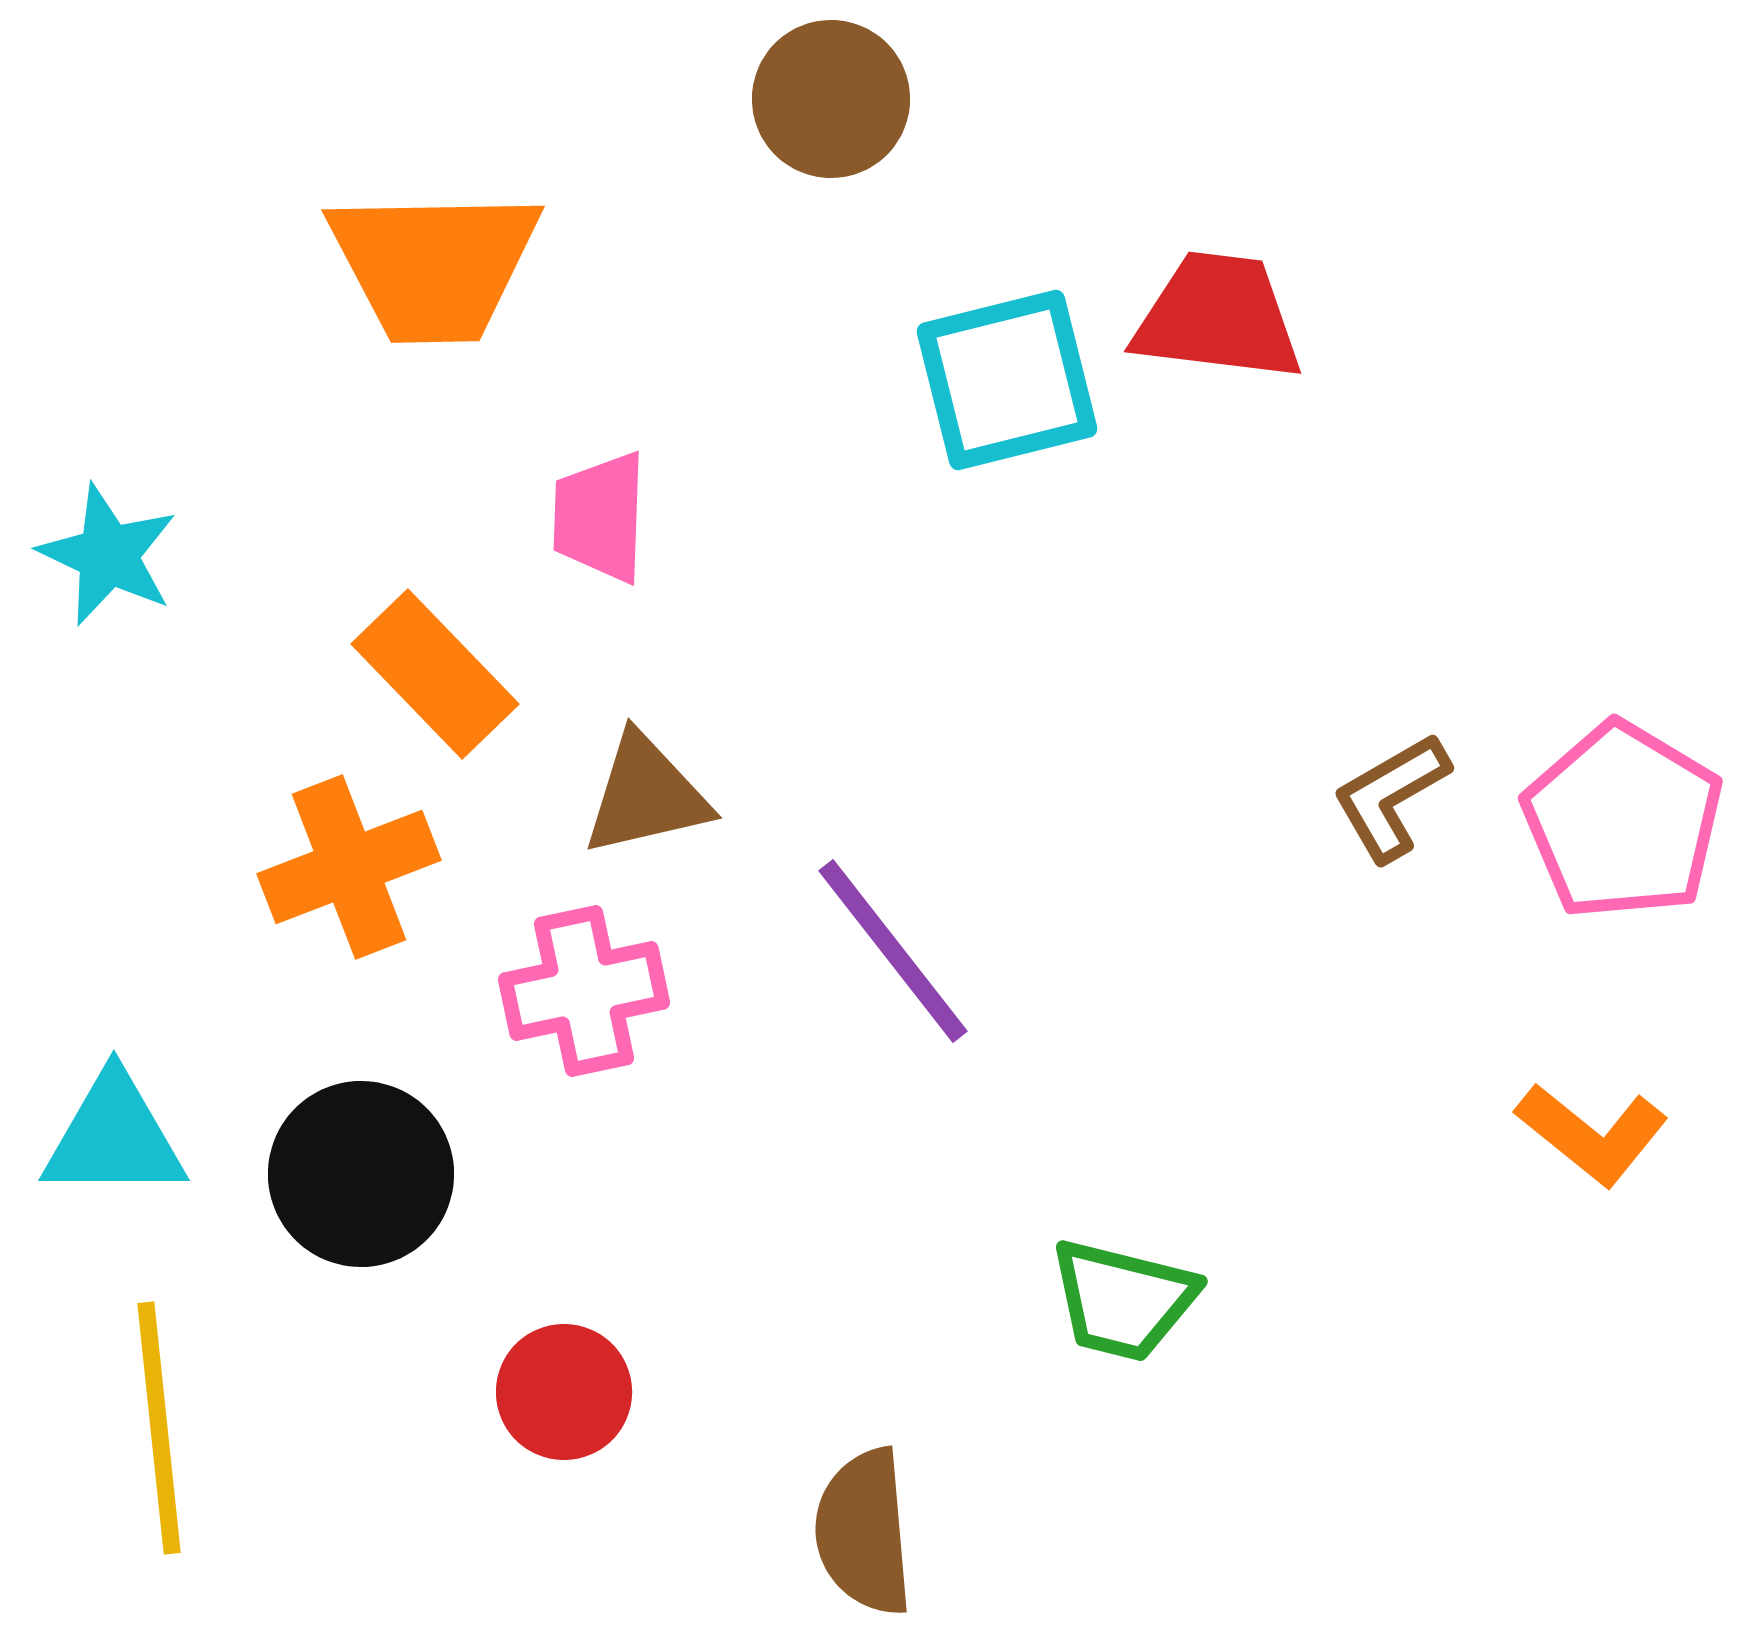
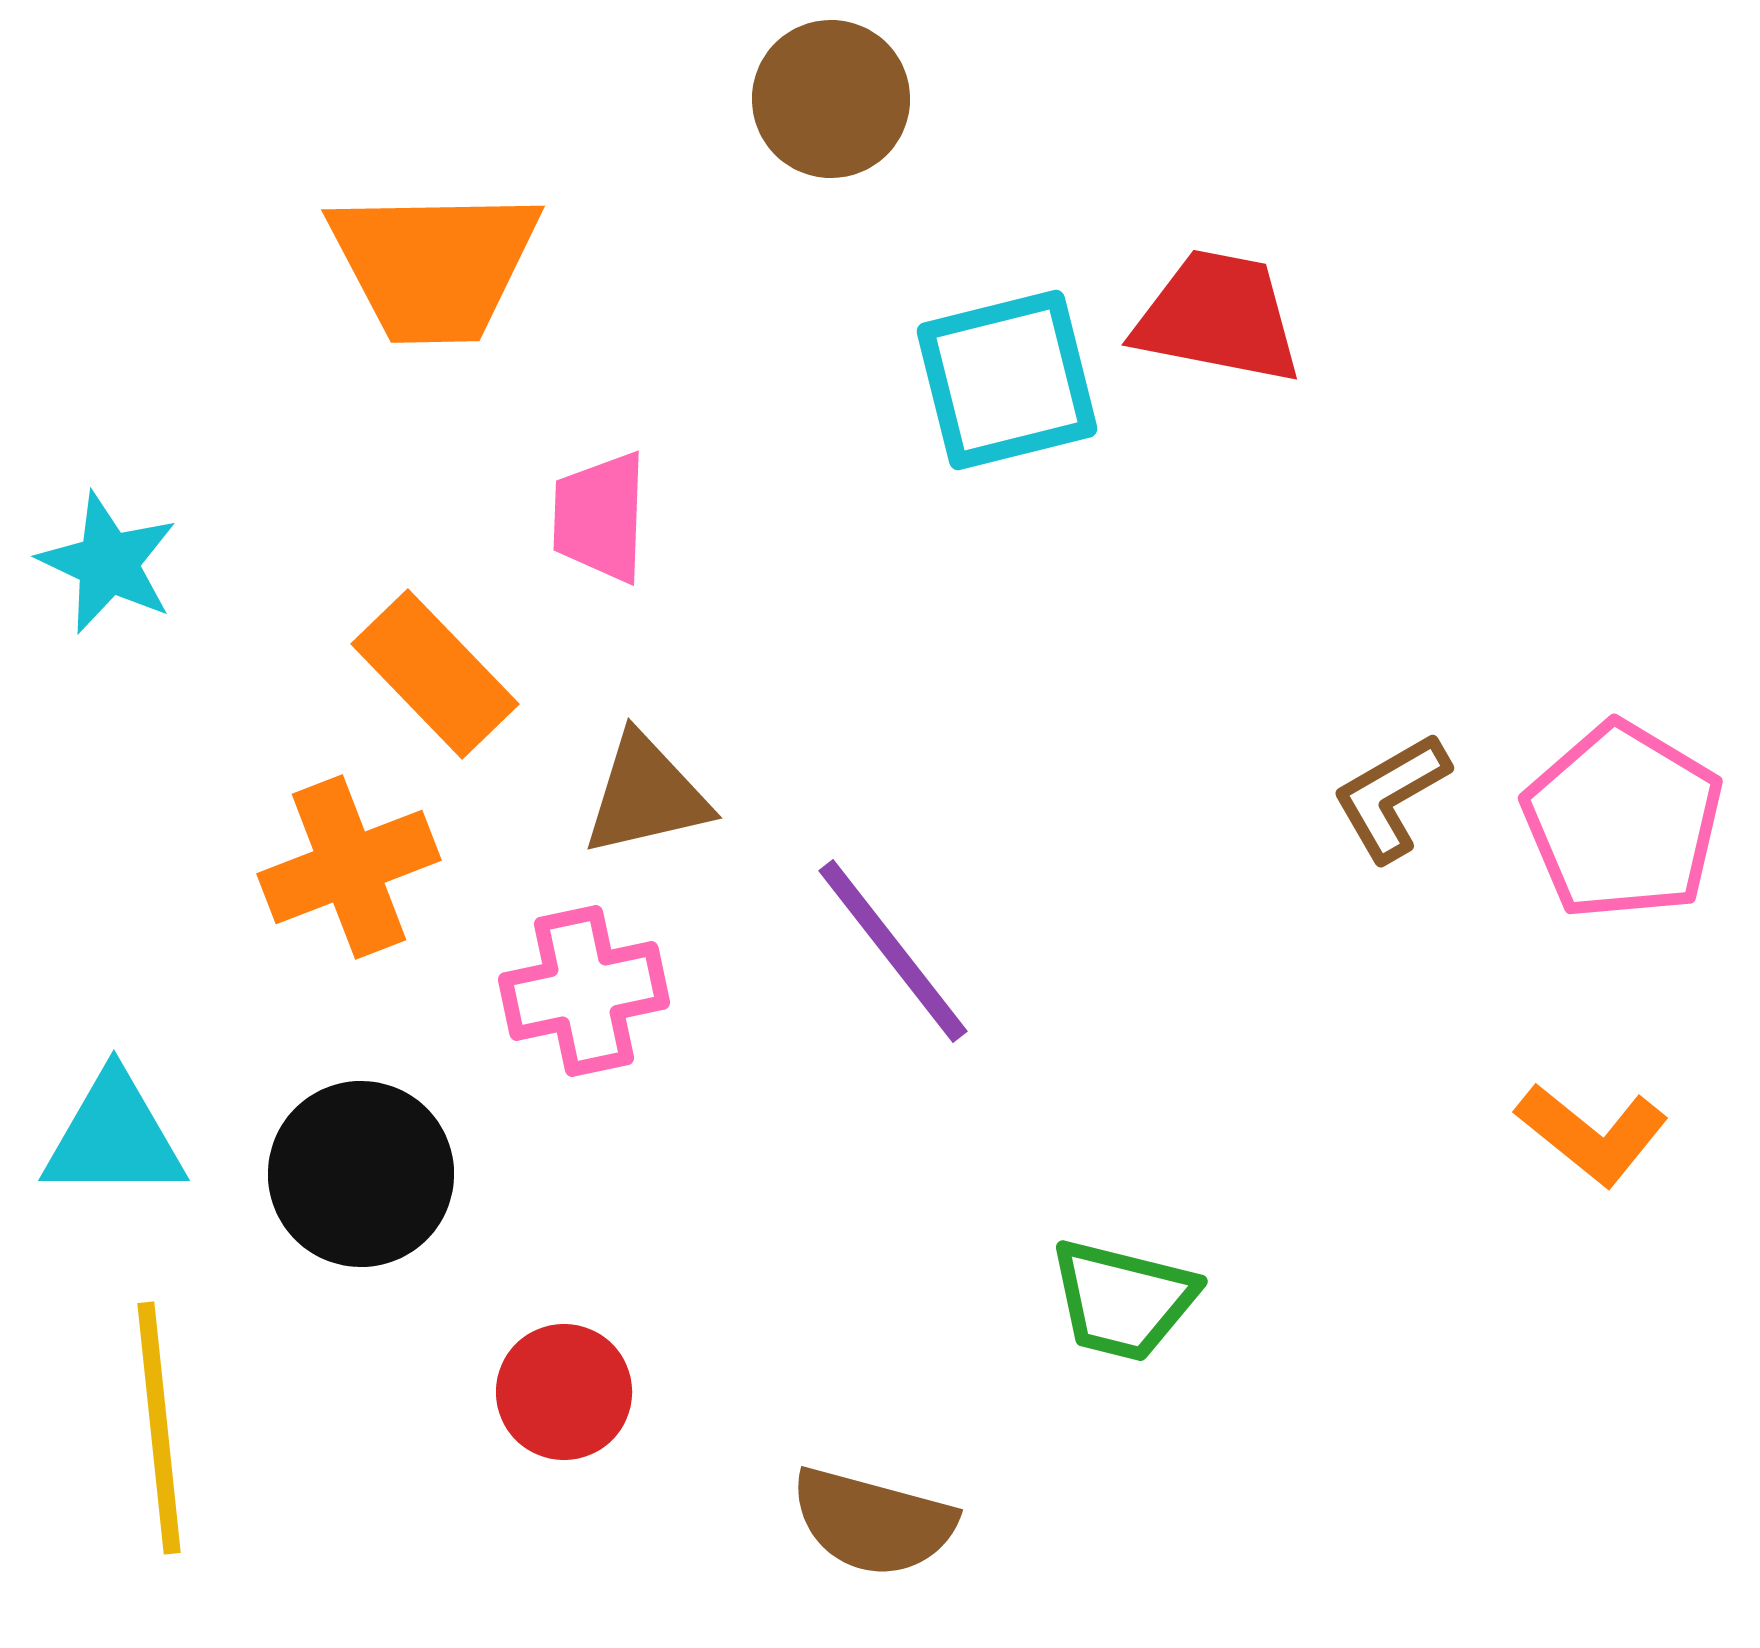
red trapezoid: rotated 4 degrees clockwise
cyan star: moved 8 px down
brown semicircle: moved 9 px right, 10 px up; rotated 70 degrees counterclockwise
